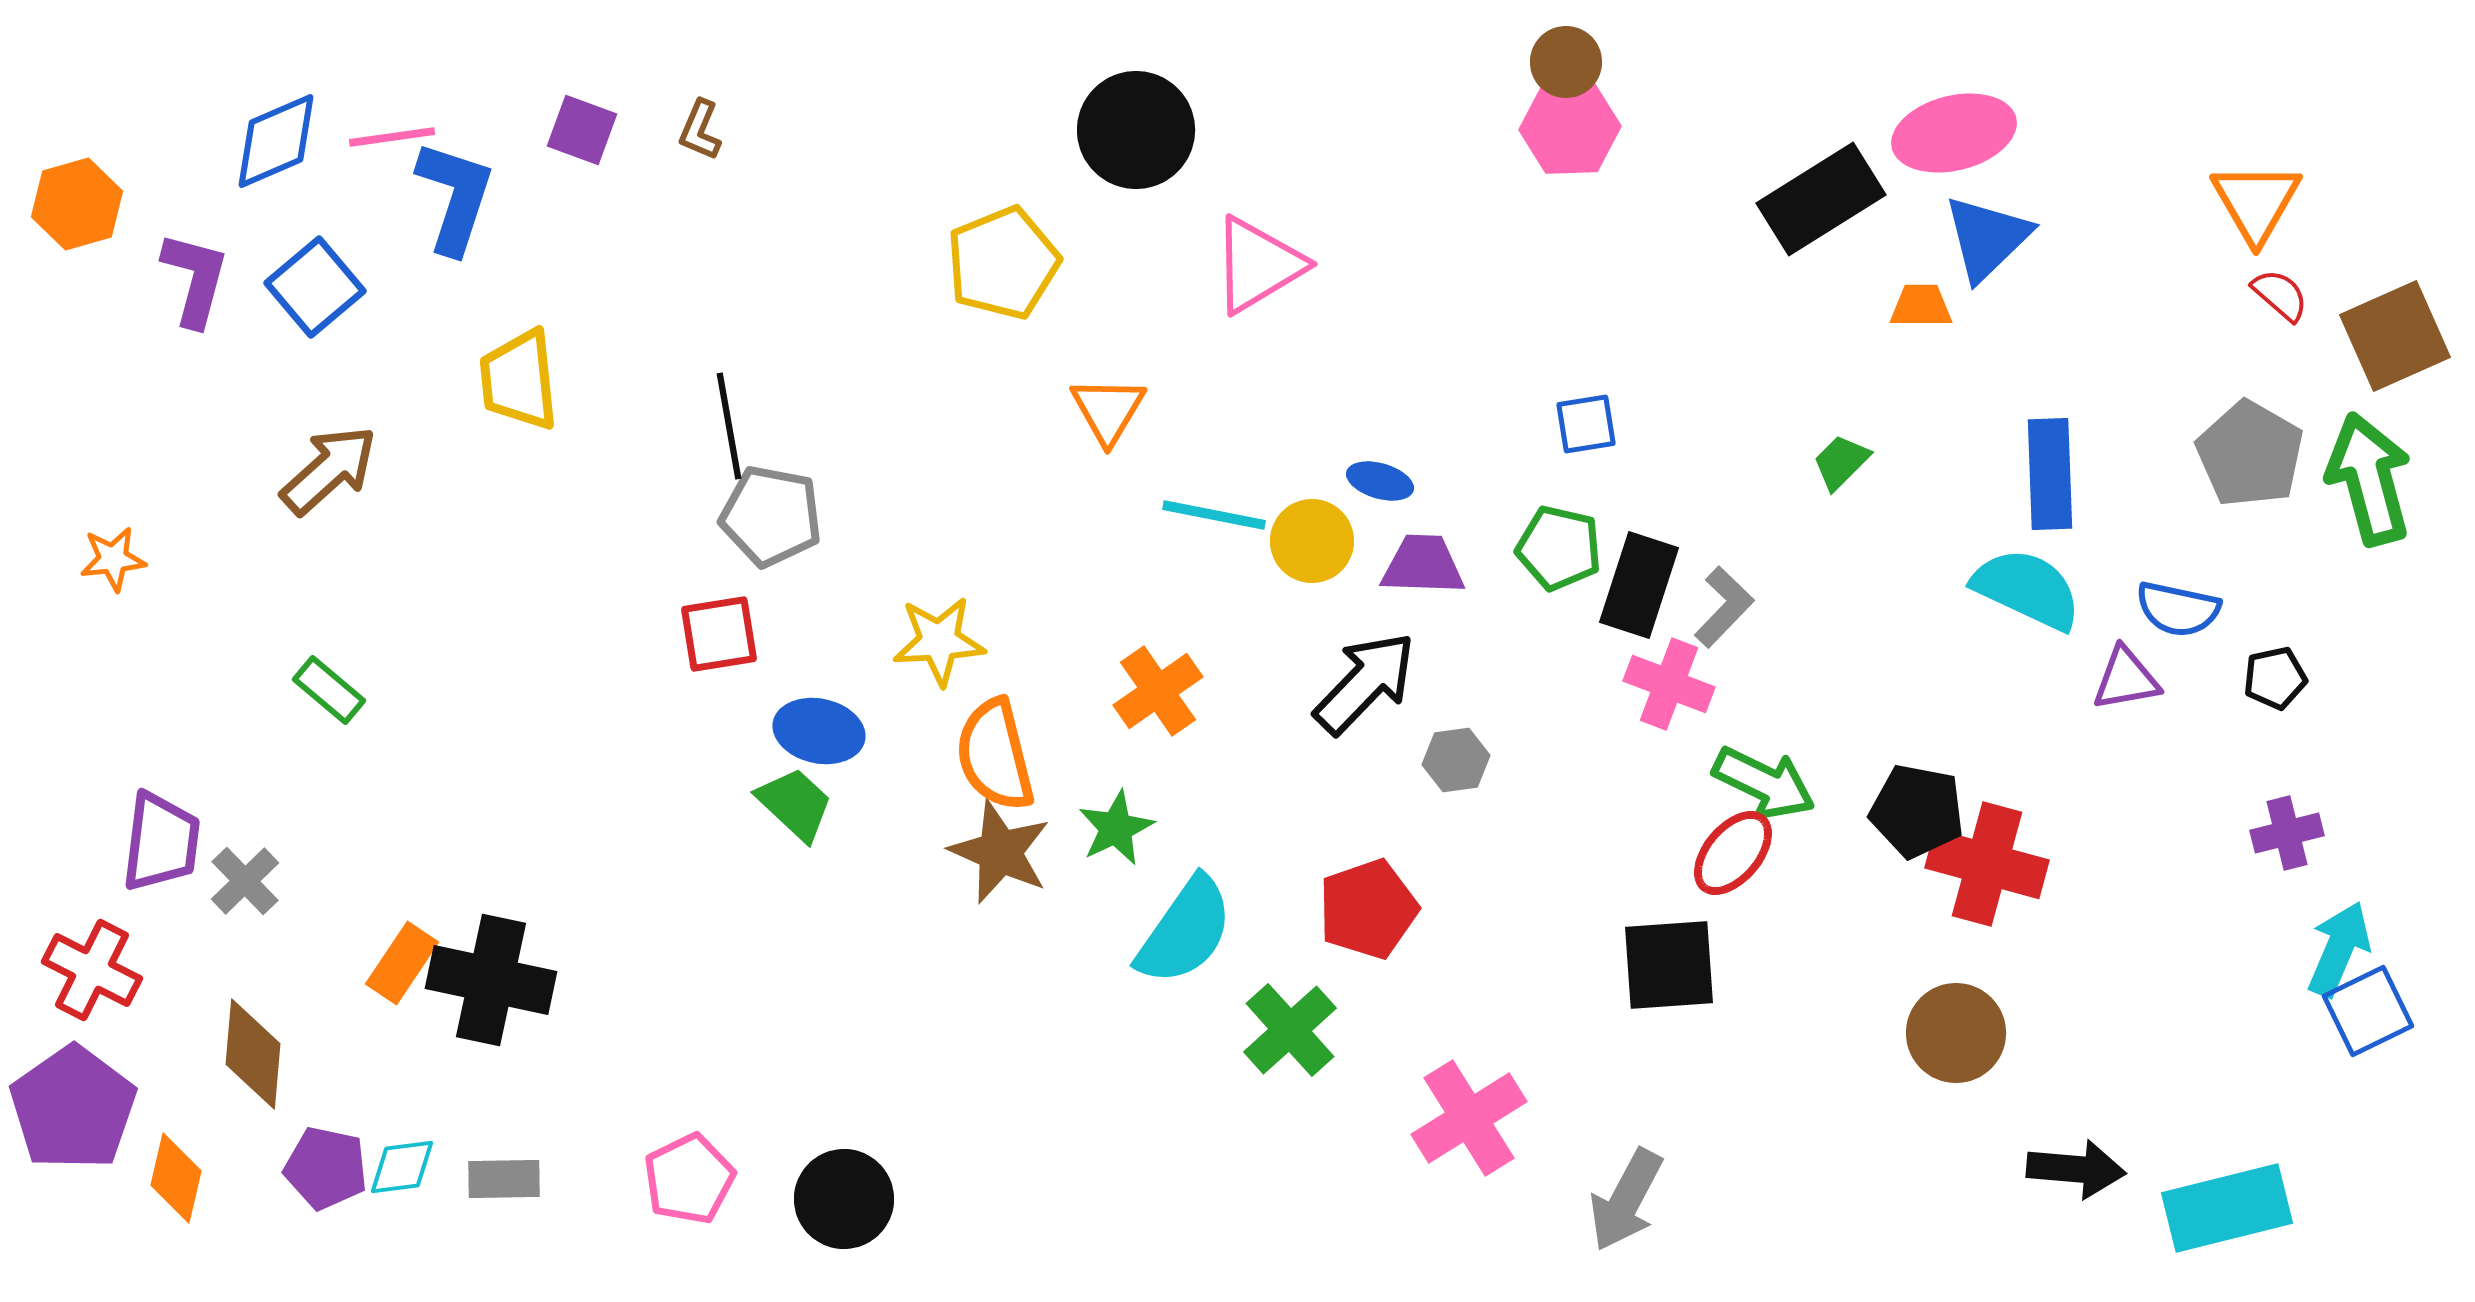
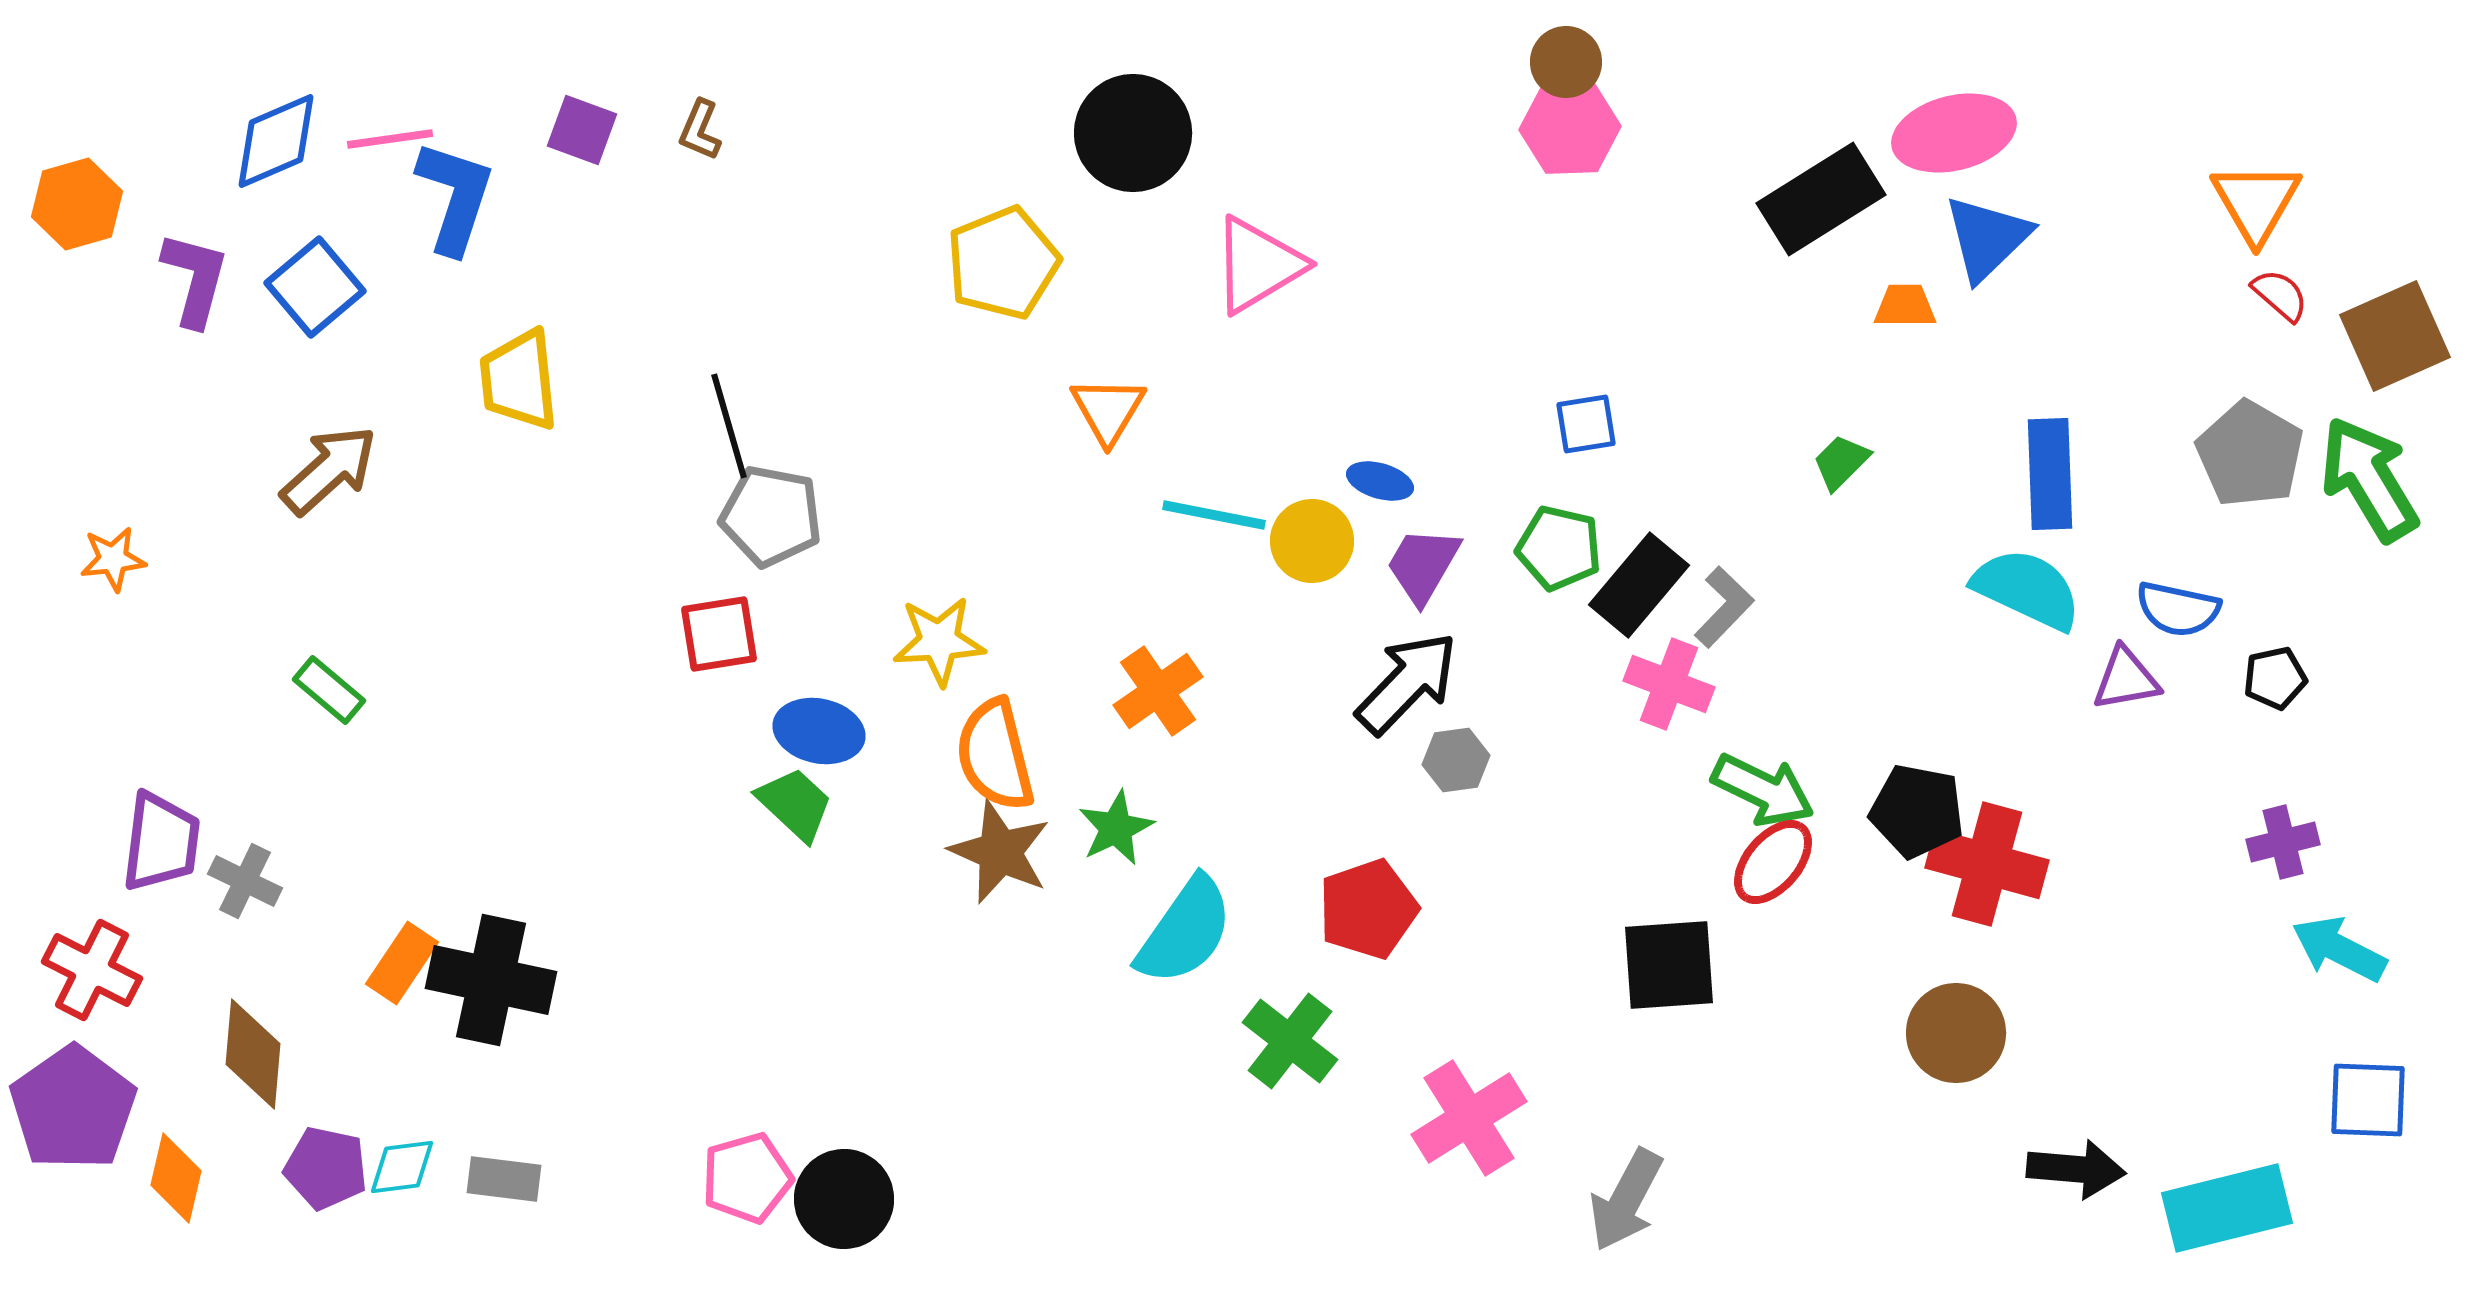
black circle at (1136, 130): moved 3 px left, 3 px down
pink line at (392, 137): moved 2 px left, 2 px down
orange trapezoid at (1921, 306): moved 16 px left
black line at (729, 426): rotated 6 degrees counterclockwise
green arrow at (2369, 479): rotated 16 degrees counterclockwise
purple trapezoid at (1423, 565): rotated 62 degrees counterclockwise
black rectangle at (1639, 585): rotated 22 degrees clockwise
black arrow at (1365, 683): moved 42 px right
green arrow at (1764, 783): moved 1 px left, 7 px down
purple cross at (2287, 833): moved 4 px left, 9 px down
red ellipse at (1733, 853): moved 40 px right, 9 px down
gray cross at (245, 881): rotated 20 degrees counterclockwise
cyan arrow at (2339, 949): rotated 86 degrees counterclockwise
blue square at (2368, 1011): moved 89 px down; rotated 28 degrees clockwise
green cross at (1290, 1030): moved 11 px down; rotated 10 degrees counterclockwise
gray rectangle at (504, 1179): rotated 8 degrees clockwise
pink pentagon at (689, 1179): moved 58 px right, 1 px up; rotated 10 degrees clockwise
